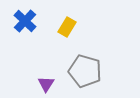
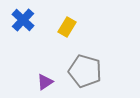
blue cross: moved 2 px left, 1 px up
purple triangle: moved 1 px left, 2 px up; rotated 24 degrees clockwise
